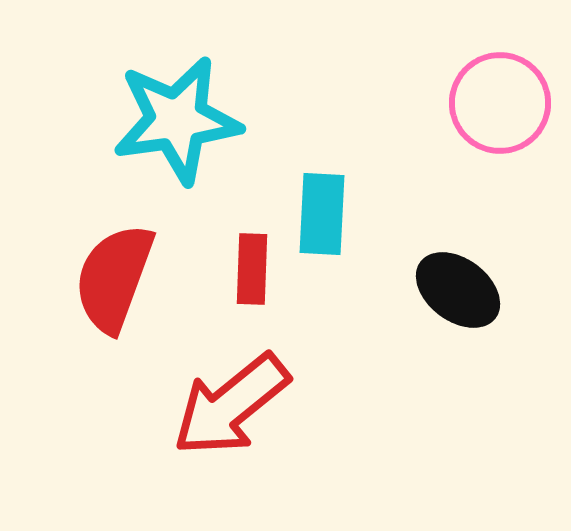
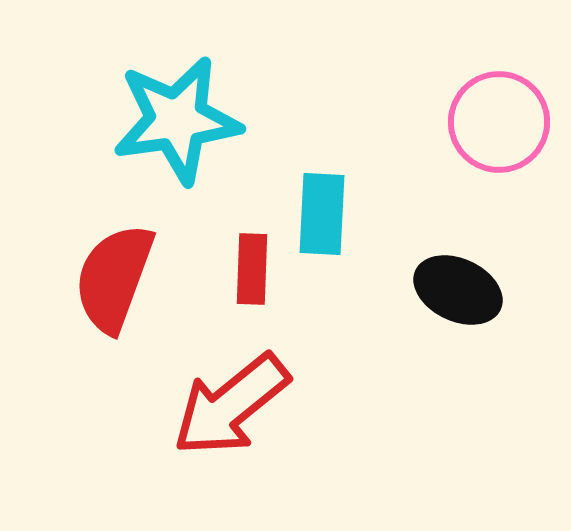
pink circle: moved 1 px left, 19 px down
black ellipse: rotated 12 degrees counterclockwise
